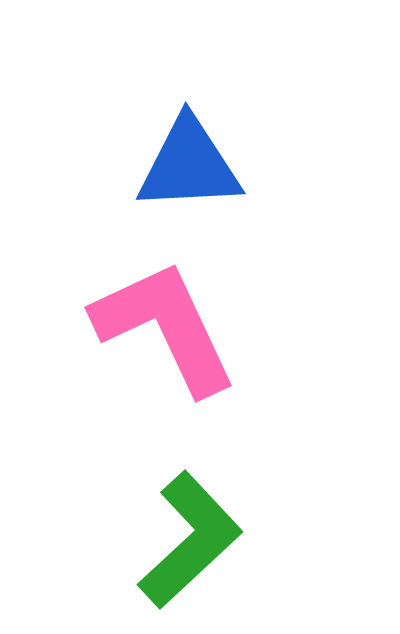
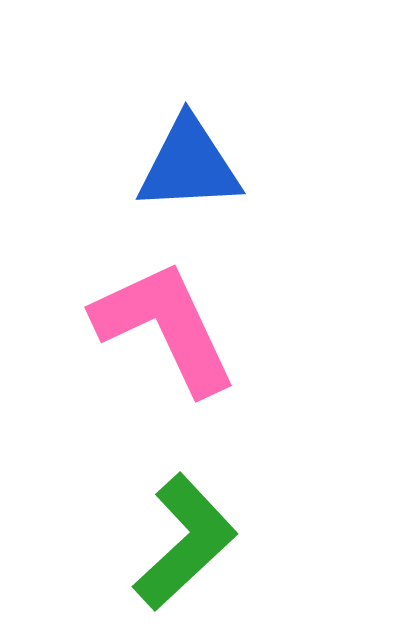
green L-shape: moved 5 px left, 2 px down
